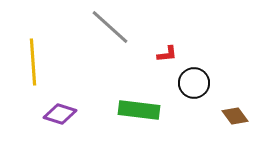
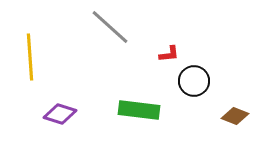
red L-shape: moved 2 px right
yellow line: moved 3 px left, 5 px up
black circle: moved 2 px up
brown diamond: rotated 32 degrees counterclockwise
